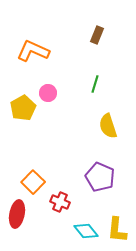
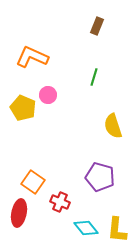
brown rectangle: moved 9 px up
orange L-shape: moved 1 px left, 6 px down
green line: moved 1 px left, 7 px up
pink circle: moved 2 px down
yellow pentagon: rotated 20 degrees counterclockwise
yellow semicircle: moved 5 px right
purple pentagon: rotated 8 degrees counterclockwise
orange square: rotated 10 degrees counterclockwise
red ellipse: moved 2 px right, 1 px up
cyan diamond: moved 3 px up
